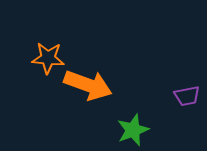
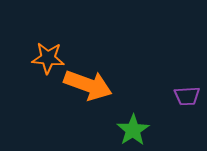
purple trapezoid: rotated 8 degrees clockwise
green star: rotated 12 degrees counterclockwise
